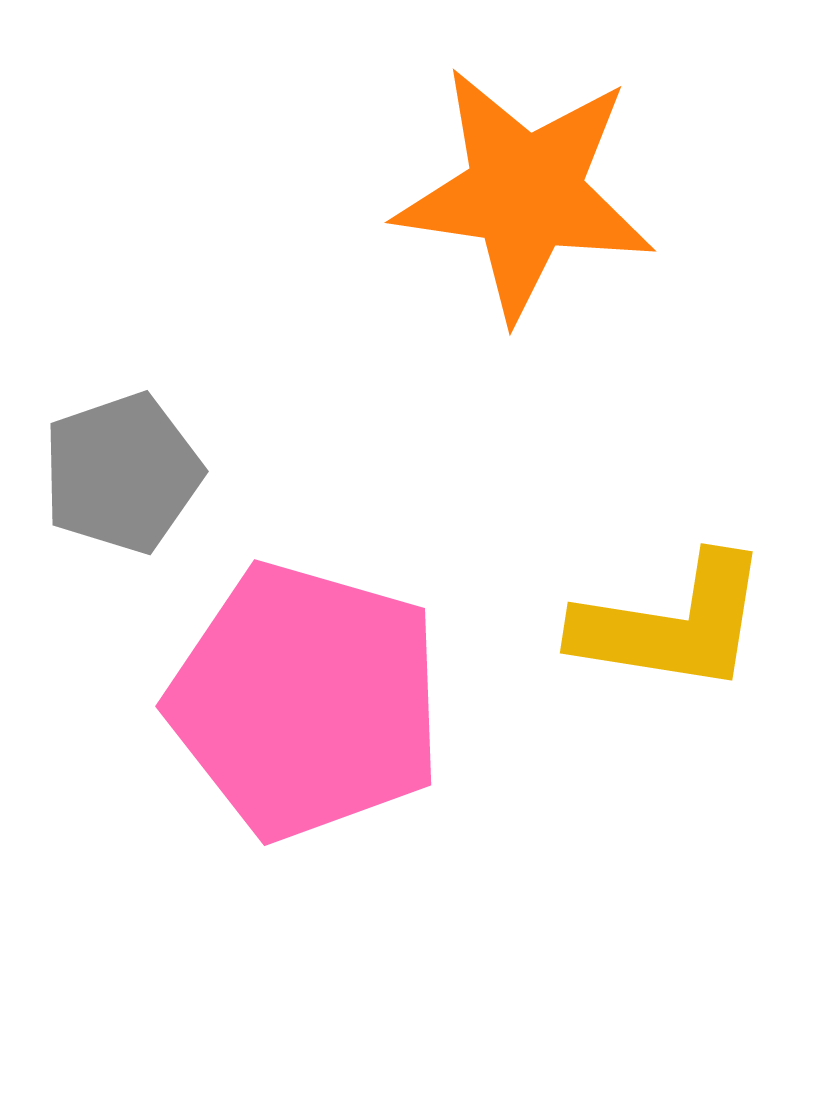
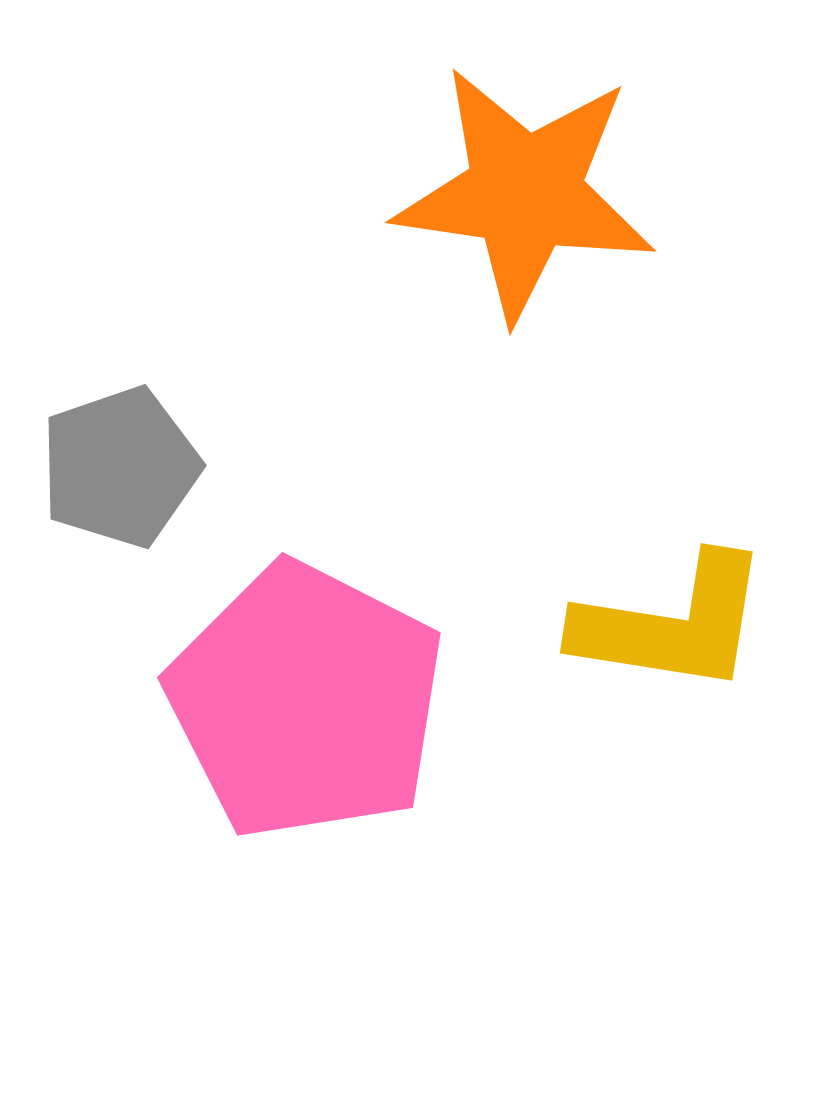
gray pentagon: moved 2 px left, 6 px up
pink pentagon: rotated 11 degrees clockwise
